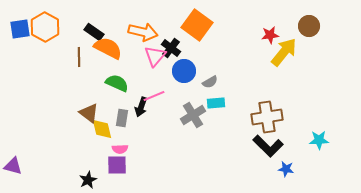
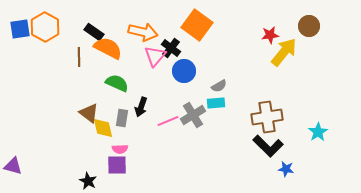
gray semicircle: moved 9 px right, 4 px down
pink line: moved 14 px right, 25 px down
yellow diamond: moved 1 px right, 1 px up
cyan star: moved 1 px left, 8 px up; rotated 30 degrees counterclockwise
black star: moved 1 px down; rotated 18 degrees counterclockwise
